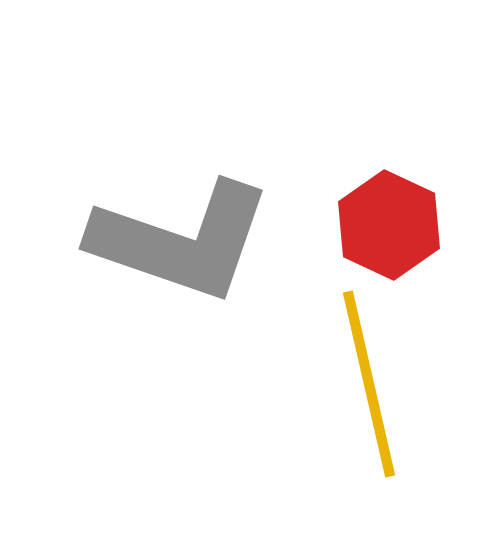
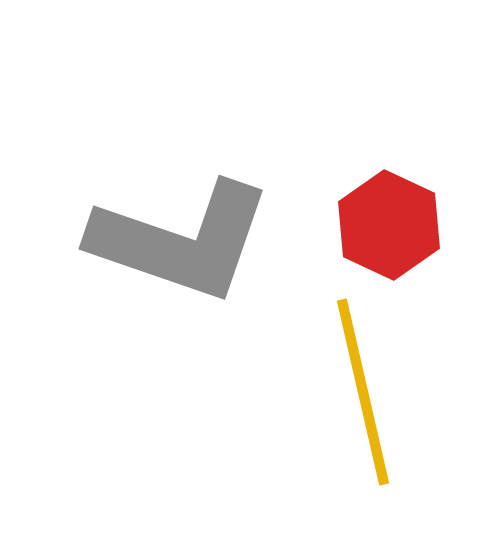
yellow line: moved 6 px left, 8 px down
